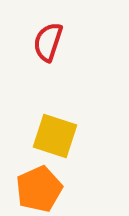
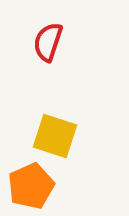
orange pentagon: moved 8 px left, 3 px up
